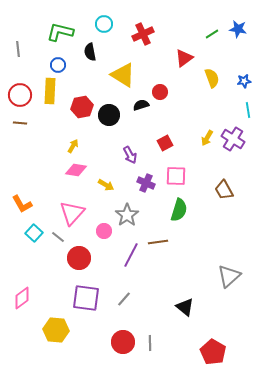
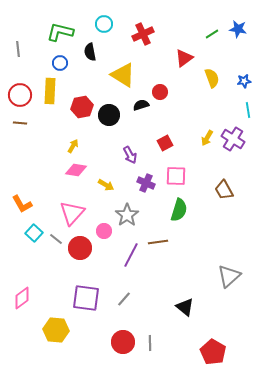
blue circle at (58, 65): moved 2 px right, 2 px up
gray line at (58, 237): moved 2 px left, 2 px down
red circle at (79, 258): moved 1 px right, 10 px up
